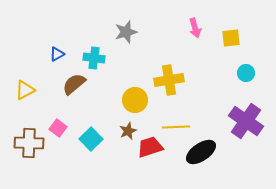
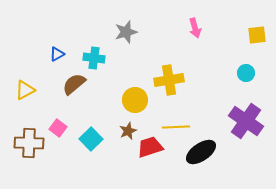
yellow square: moved 26 px right, 3 px up
